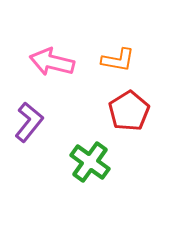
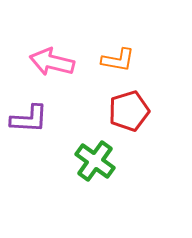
red pentagon: rotated 15 degrees clockwise
purple L-shape: moved 3 px up; rotated 54 degrees clockwise
green cross: moved 5 px right, 1 px up
